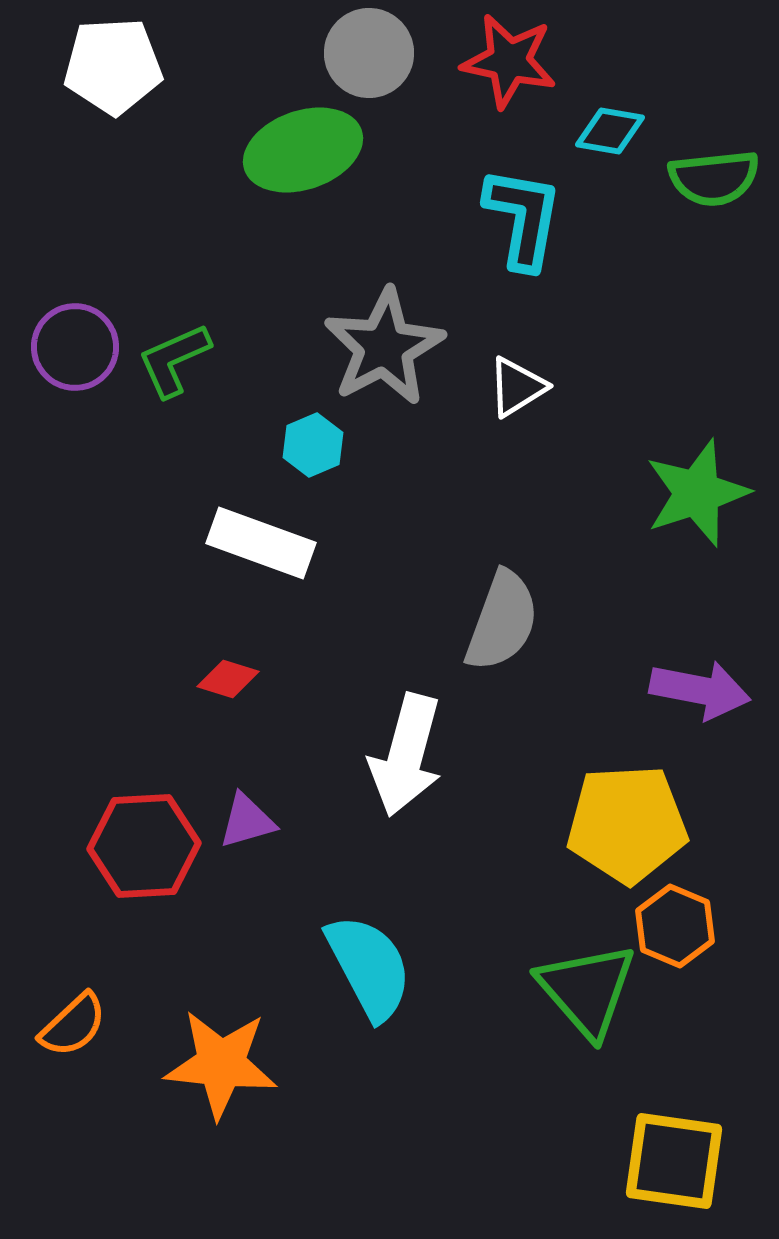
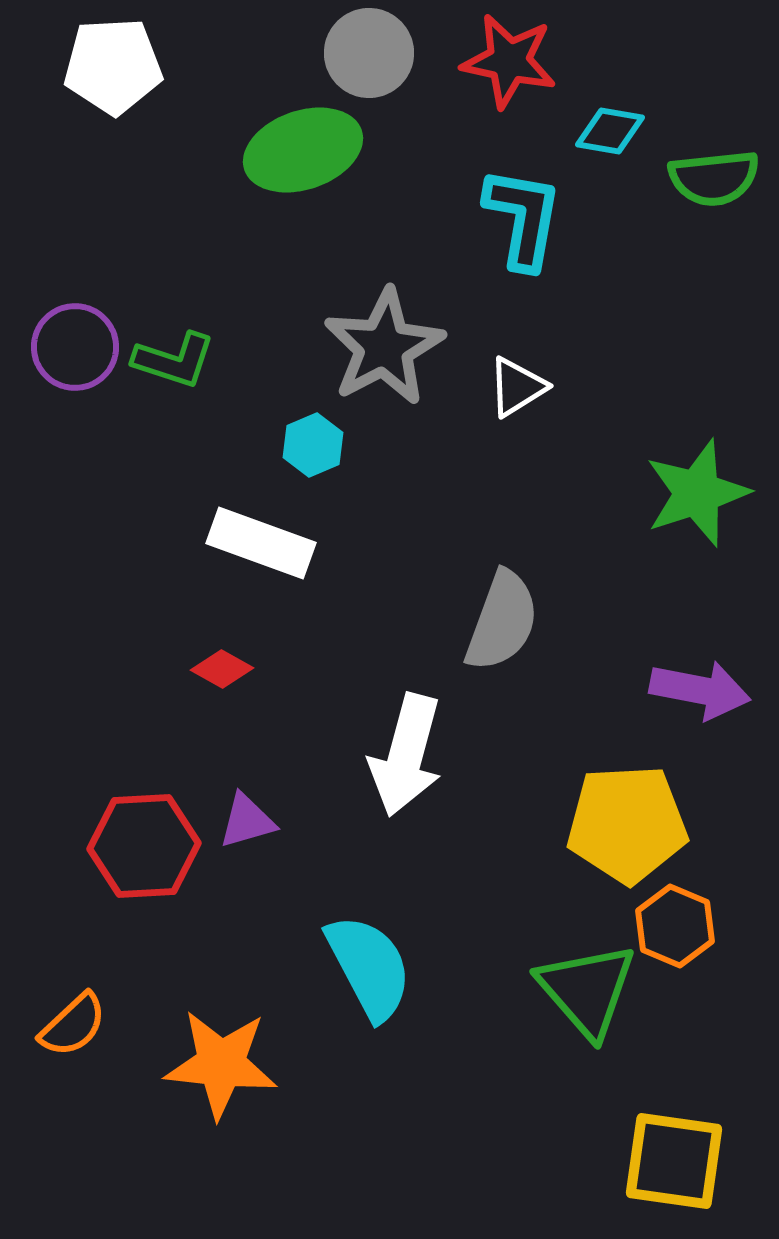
green L-shape: rotated 138 degrees counterclockwise
red diamond: moved 6 px left, 10 px up; rotated 12 degrees clockwise
